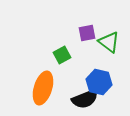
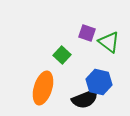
purple square: rotated 30 degrees clockwise
green square: rotated 18 degrees counterclockwise
